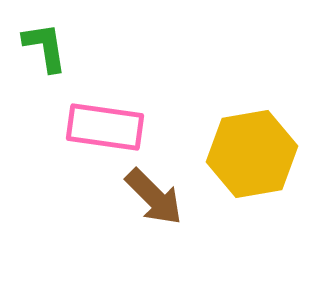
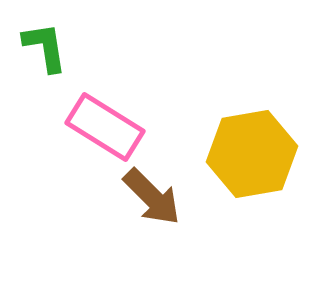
pink rectangle: rotated 24 degrees clockwise
brown arrow: moved 2 px left
